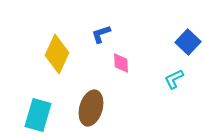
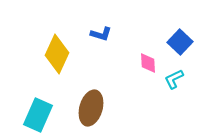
blue L-shape: rotated 145 degrees counterclockwise
blue square: moved 8 px left
pink diamond: moved 27 px right
cyan rectangle: rotated 8 degrees clockwise
